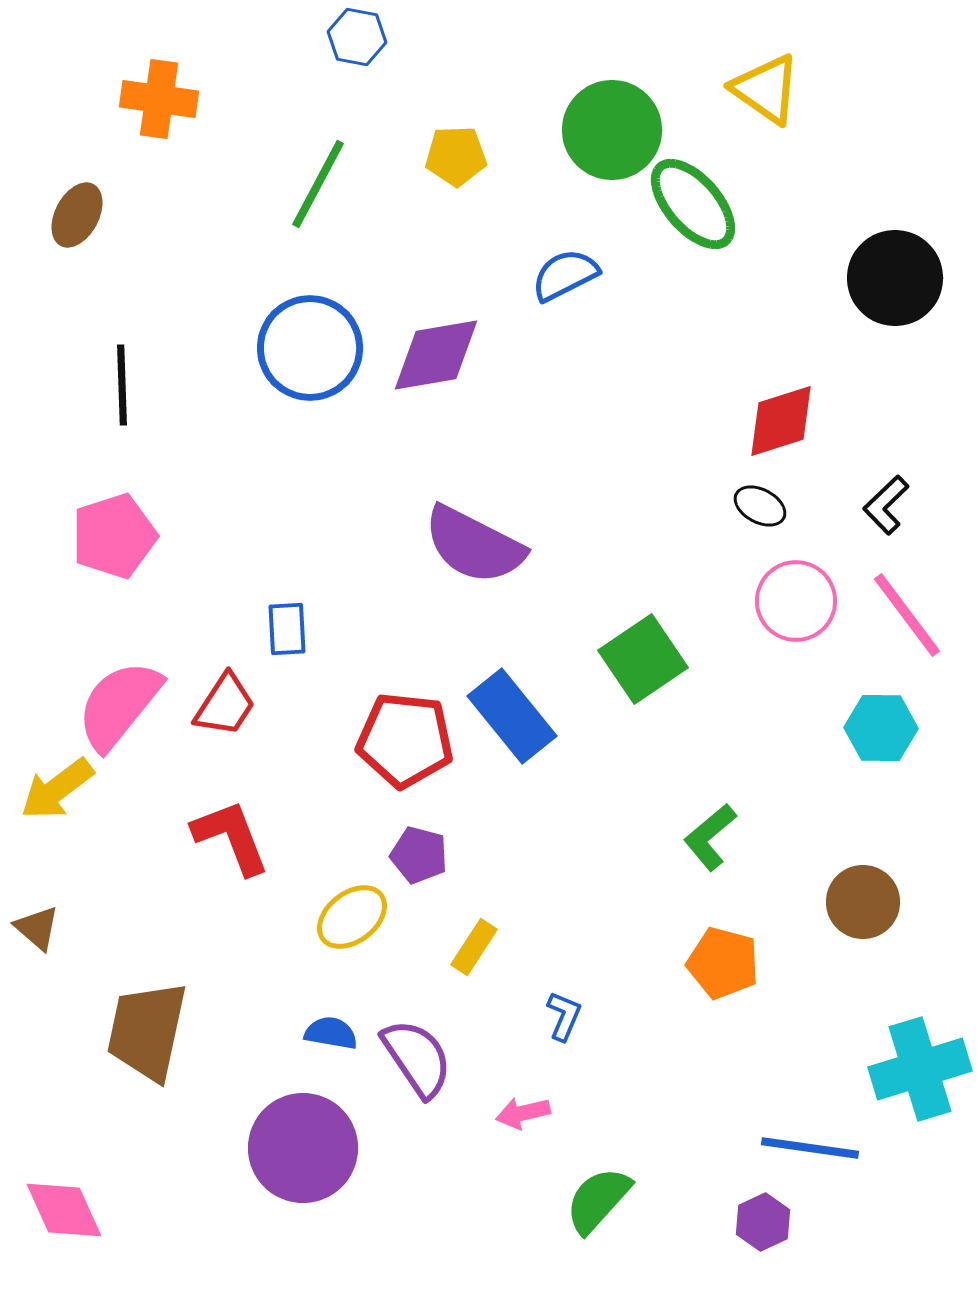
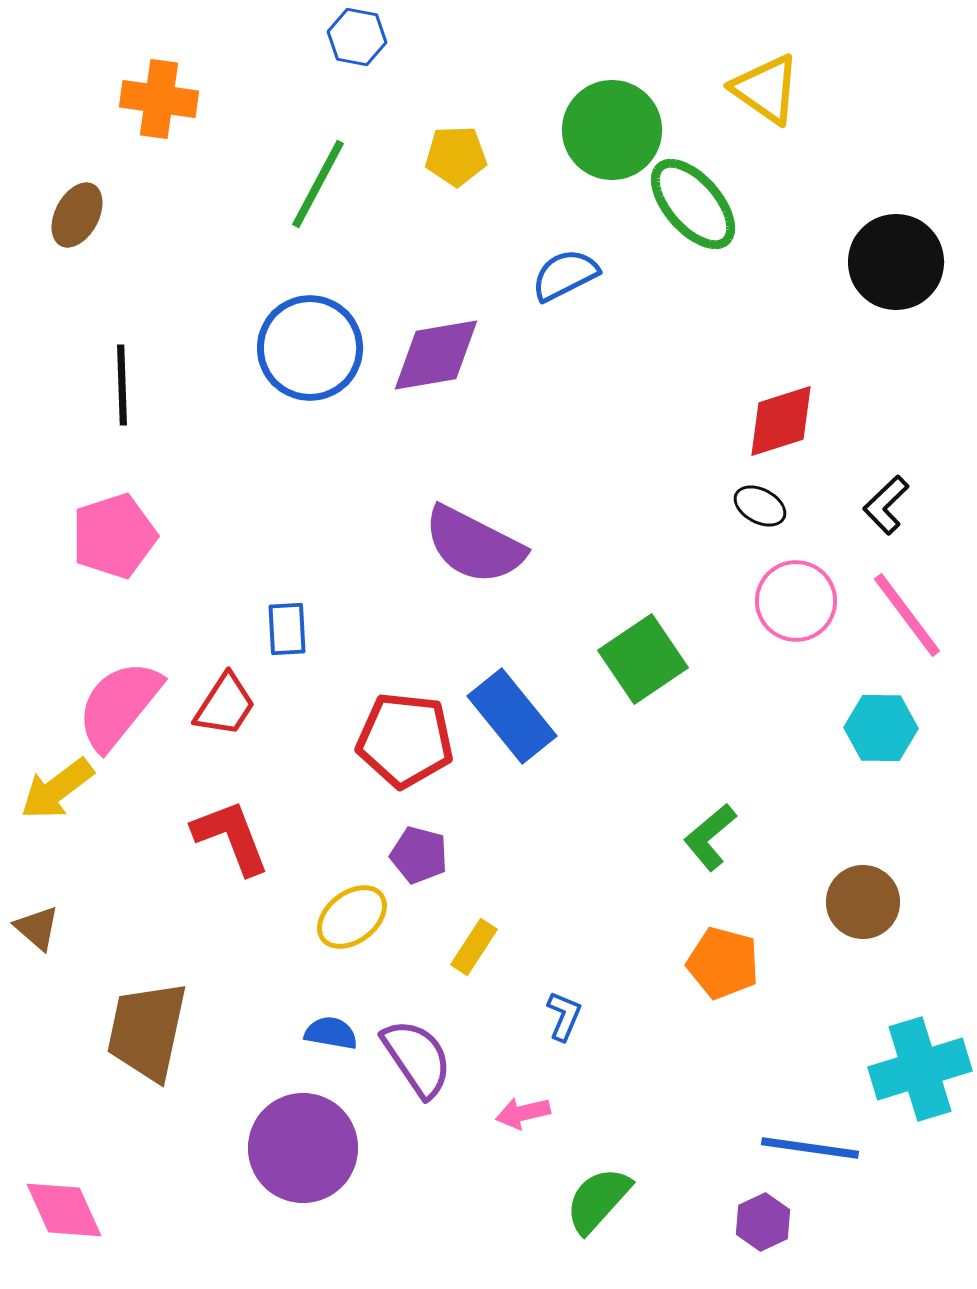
black circle at (895, 278): moved 1 px right, 16 px up
